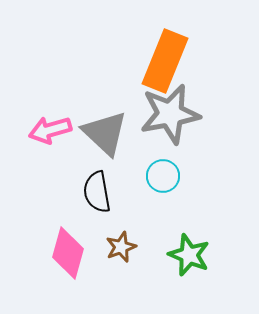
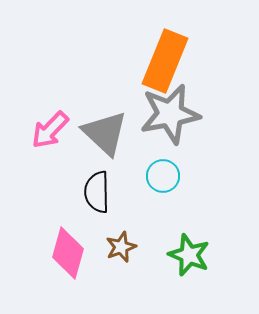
pink arrow: rotated 30 degrees counterclockwise
black semicircle: rotated 9 degrees clockwise
